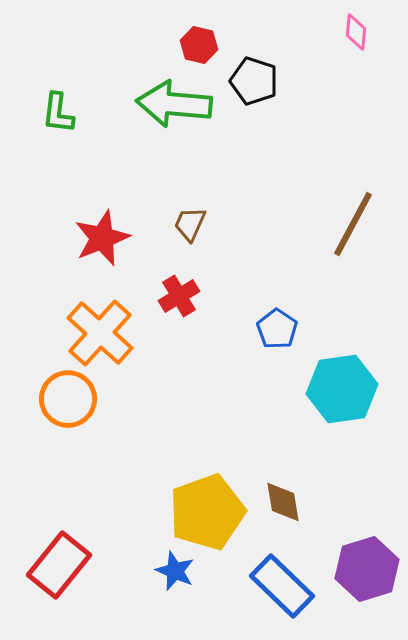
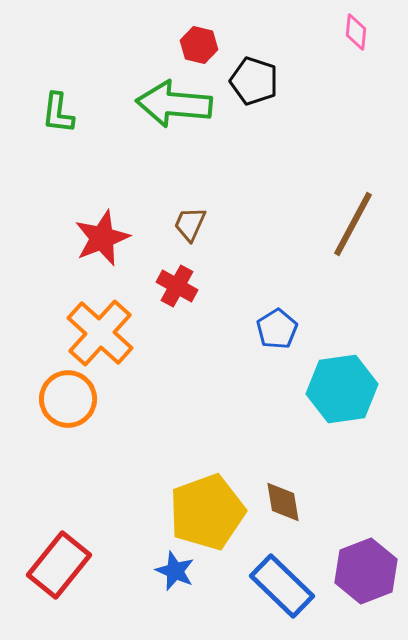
red cross: moved 2 px left, 10 px up; rotated 30 degrees counterclockwise
blue pentagon: rotated 6 degrees clockwise
purple hexagon: moved 1 px left, 2 px down; rotated 4 degrees counterclockwise
